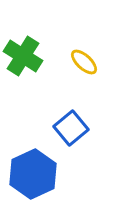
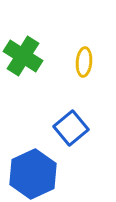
yellow ellipse: rotated 52 degrees clockwise
